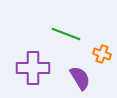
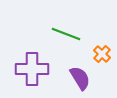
orange cross: rotated 24 degrees clockwise
purple cross: moved 1 px left, 1 px down
